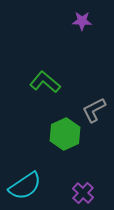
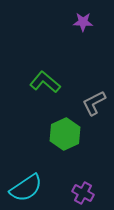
purple star: moved 1 px right, 1 px down
gray L-shape: moved 7 px up
cyan semicircle: moved 1 px right, 2 px down
purple cross: rotated 15 degrees counterclockwise
